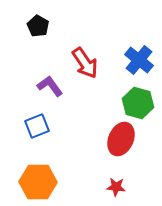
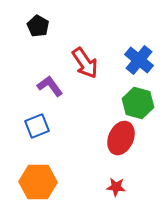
red ellipse: moved 1 px up
